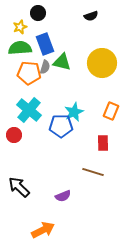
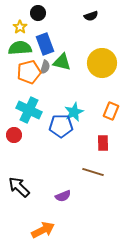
yellow star: rotated 16 degrees counterclockwise
orange pentagon: moved 1 px up; rotated 20 degrees counterclockwise
cyan cross: rotated 15 degrees counterclockwise
